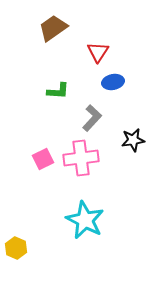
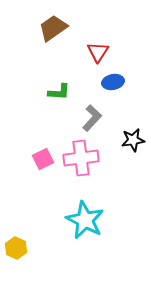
green L-shape: moved 1 px right, 1 px down
